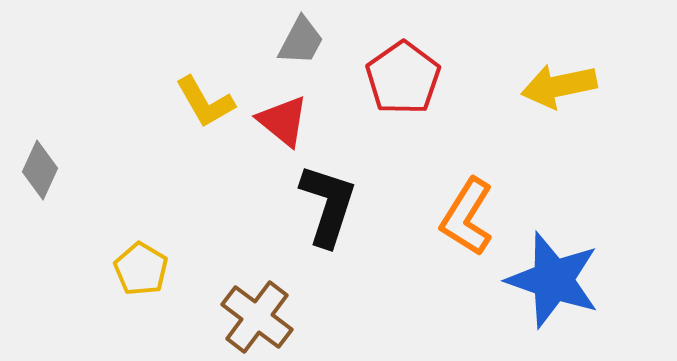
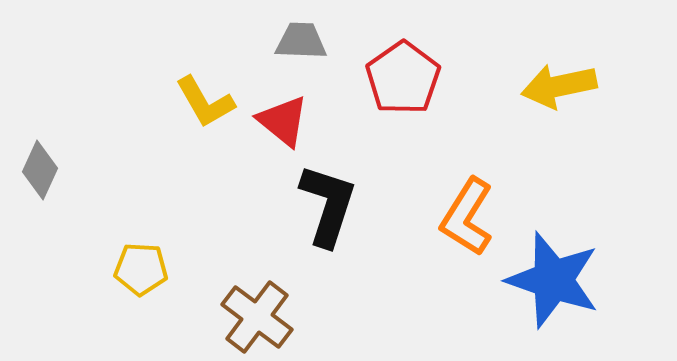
gray trapezoid: rotated 116 degrees counterclockwise
yellow pentagon: rotated 28 degrees counterclockwise
